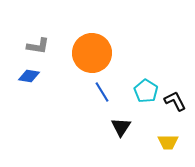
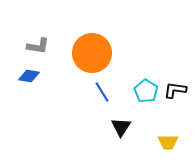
black L-shape: moved 11 px up; rotated 55 degrees counterclockwise
